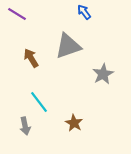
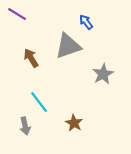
blue arrow: moved 2 px right, 10 px down
